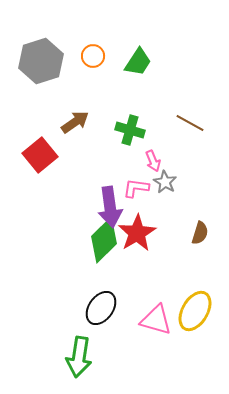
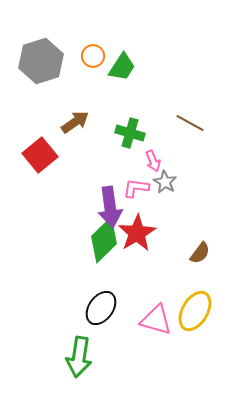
green trapezoid: moved 16 px left, 5 px down
green cross: moved 3 px down
brown semicircle: moved 20 px down; rotated 20 degrees clockwise
